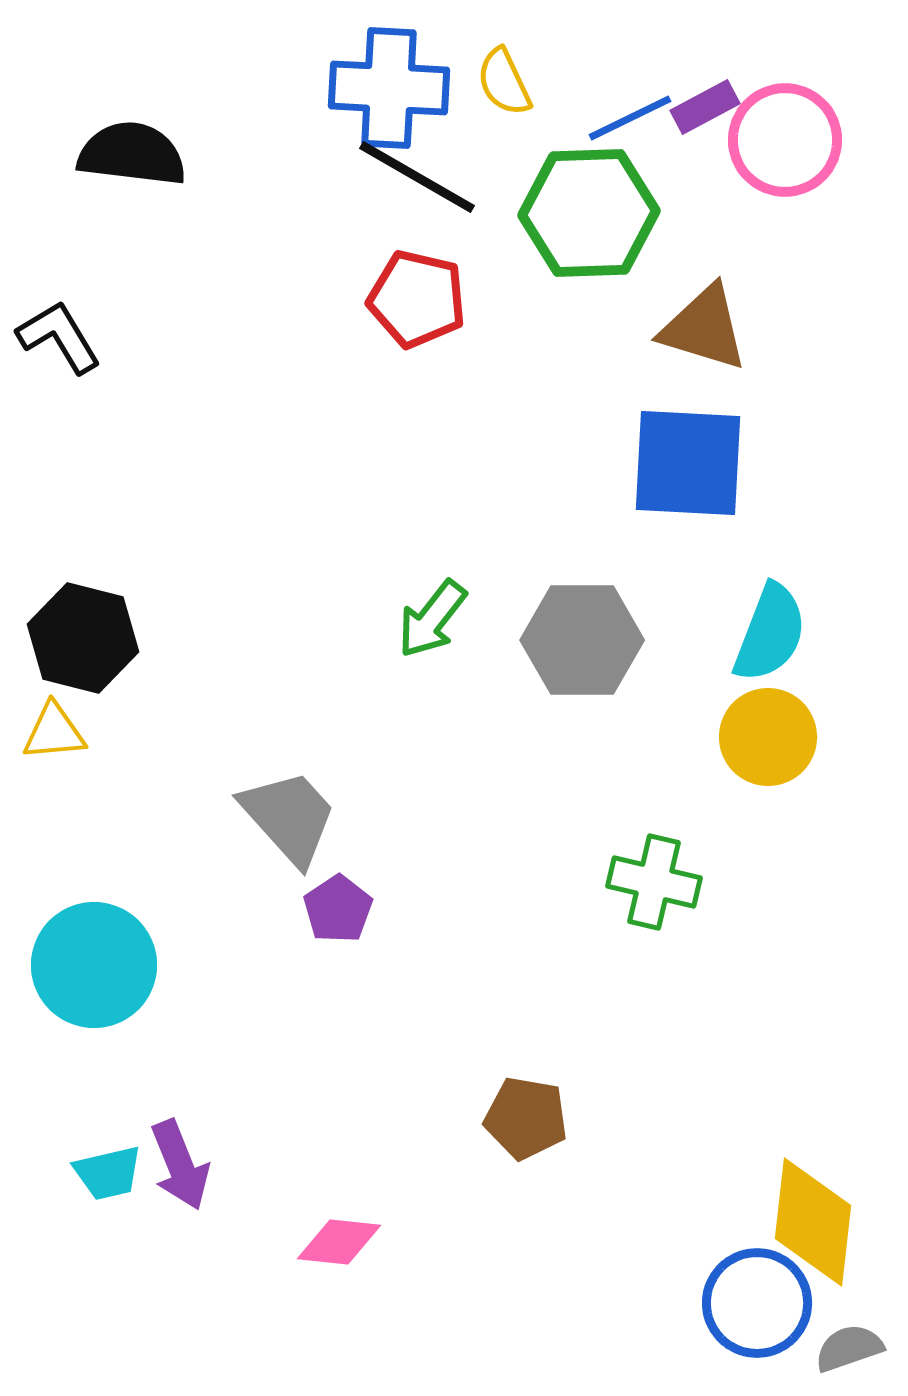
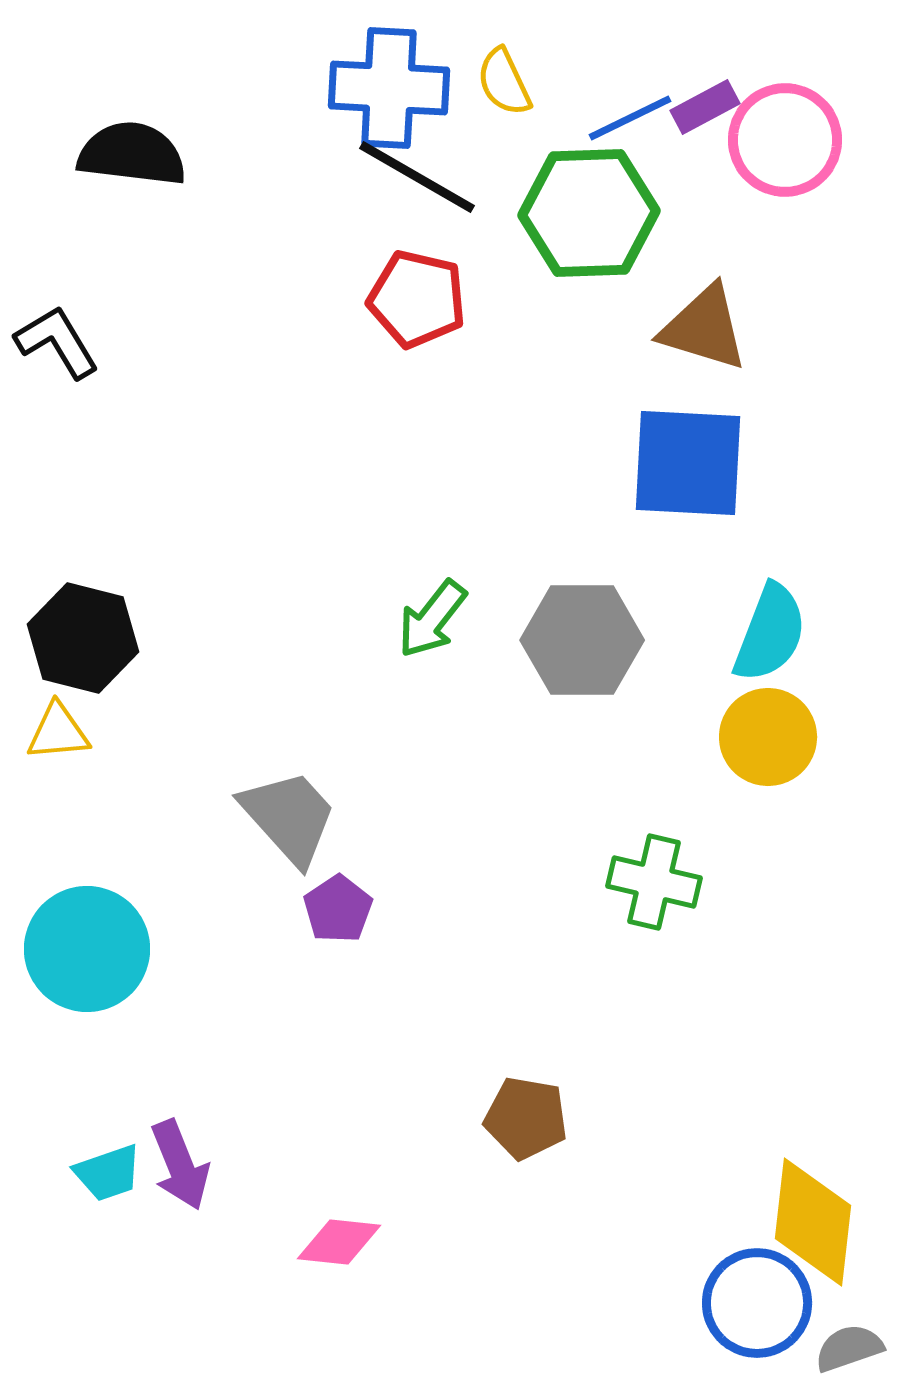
black L-shape: moved 2 px left, 5 px down
yellow triangle: moved 4 px right
cyan circle: moved 7 px left, 16 px up
cyan trapezoid: rotated 6 degrees counterclockwise
